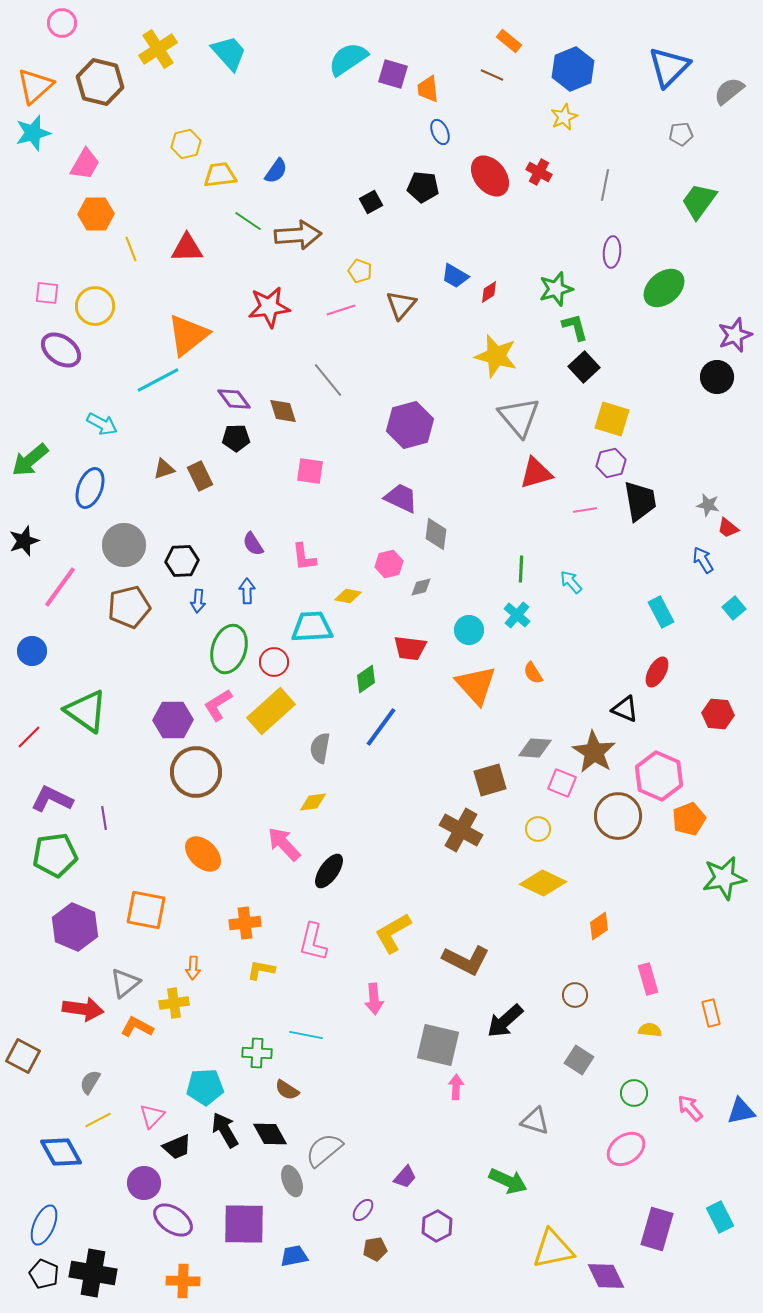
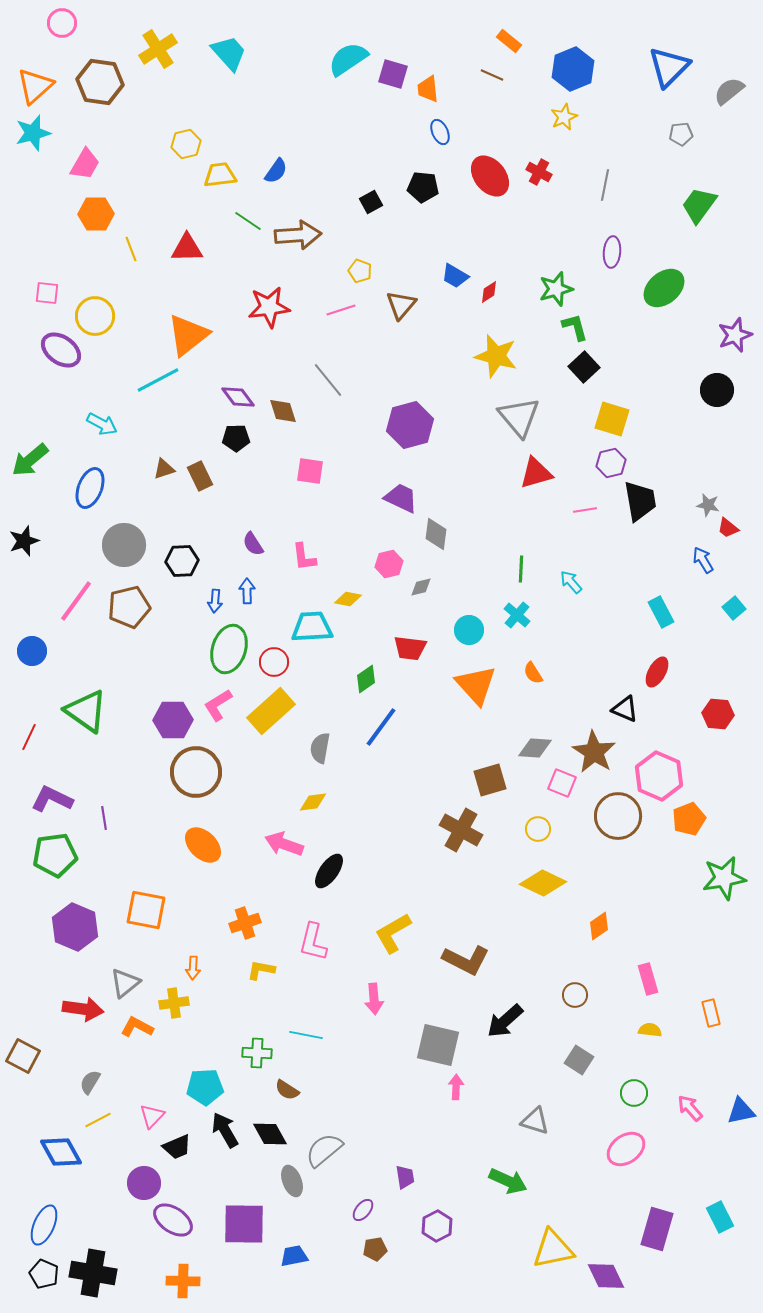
brown hexagon at (100, 82): rotated 6 degrees counterclockwise
green trapezoid at (699, 201): moved 4 px down
yellow circle at (95, 306): moved 10 px down
black circle at (717, 377): moved 13 px down
purple diamond at (234, 399): moved 4 px right, 2 px up
pink line at (60, 587): moved 16 px right, 14 px down
yellow diamond at (348, 596): moved 3 px down
blue arrow at (198, 601): moved 17 px right
red line at (29, 737): rotated 20 degrees counterclockwise
pink arrow at (284, 844): rotated 27 degrees counterclockwise
orange ellipse at (203, 854): moved 9 px up
orange cross at (245, 923): rotated 12 degrees counterclockwise
purple trapezoid at (405, 1177): rotated 50 degrees counterclockwise
